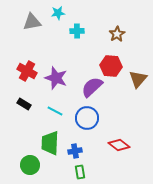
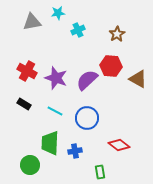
cyan cross: moved 1 px right, 1 px up; rotated 24 degrees counterclockwise
brown triangle: rotated 42 degrees counterclockwise
purple semicircle: moved 5 px left, 7 px up
green rectangle: moved 20 px right
